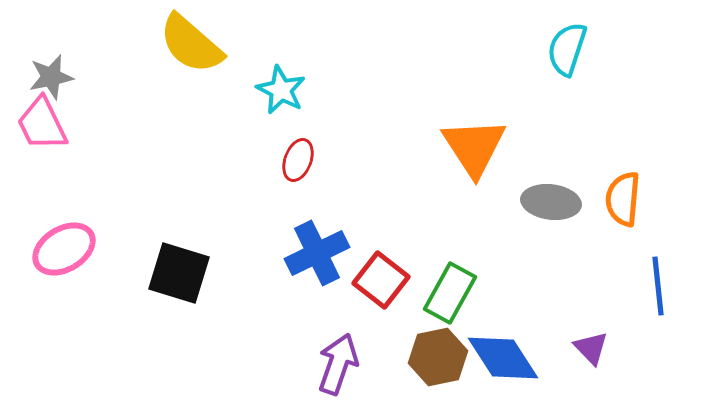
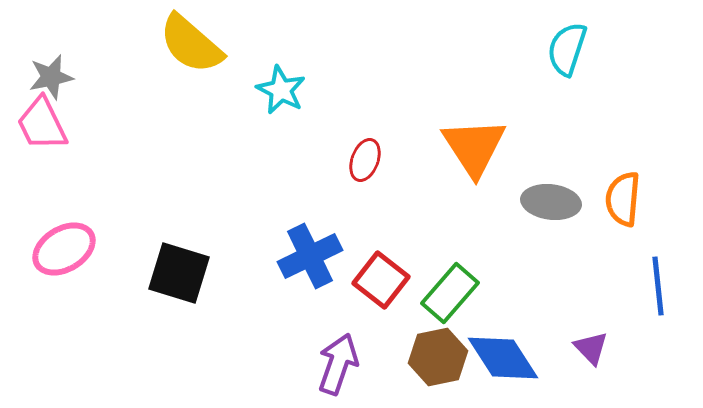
red ellipse: moved 67 px right
blue cross: moved 7 px left, 3 px down
green rectangle: rotated 12 degrees clockwise
